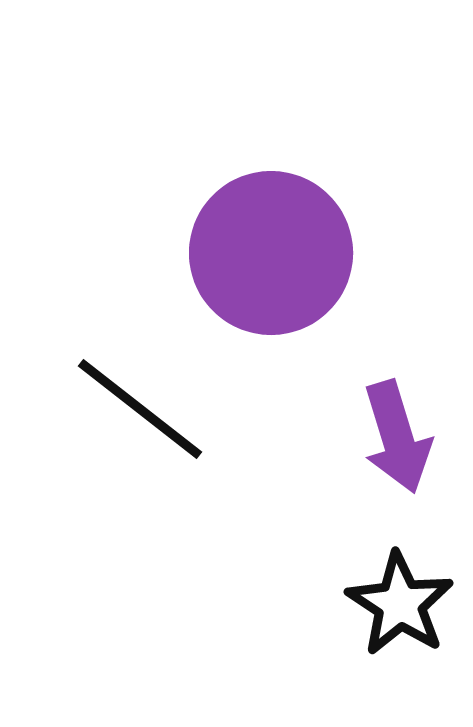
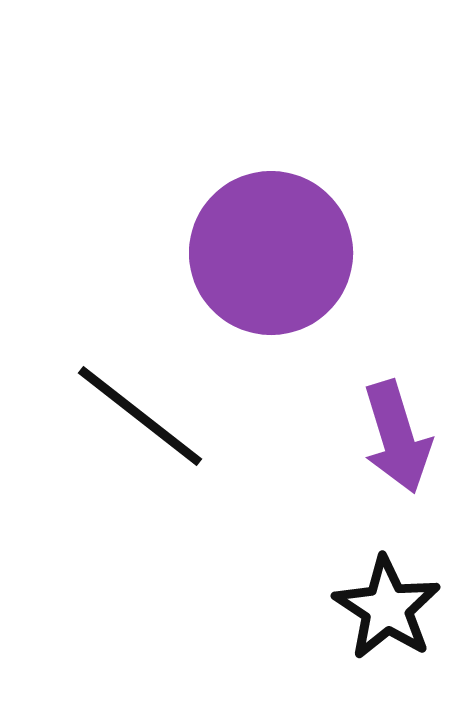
black line: moved 7 px down
black star: moved 13 px left, 4 px down
